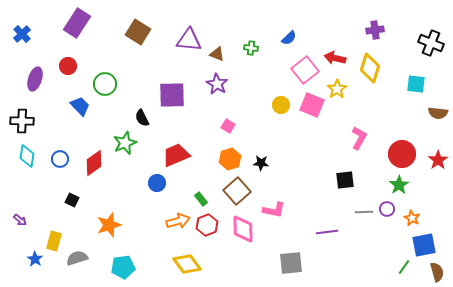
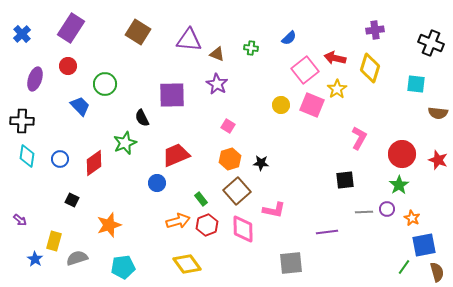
purple rectangle at (77, 23): moved 6 px left, 5 px down
red star at (438, 160): rotated 18 degrees counterclockwise
